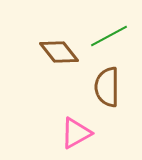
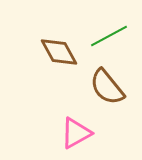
brown diamond: rotated 9 degrees clockwise
brown semicircle: rotated 39 degrees counterclockwise
